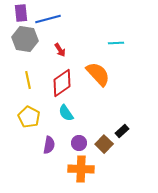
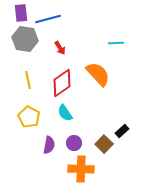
red arrow: moved 2 px up
cyan semicircle: moved 1 px left
purple circle: moved 5 px left
